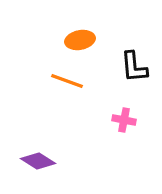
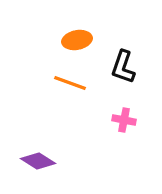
orange ellipse: moved 3 px left
black L-shape: moved 11 px left; rotated 24 degrees clockwise
orange line: moved 3 px right, 2 px down
